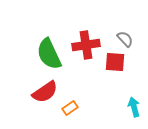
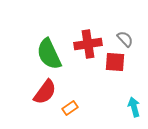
red cross: moved 2 px right, 1 px up
red semicircle: rotated 20 degrees counterclockwise
